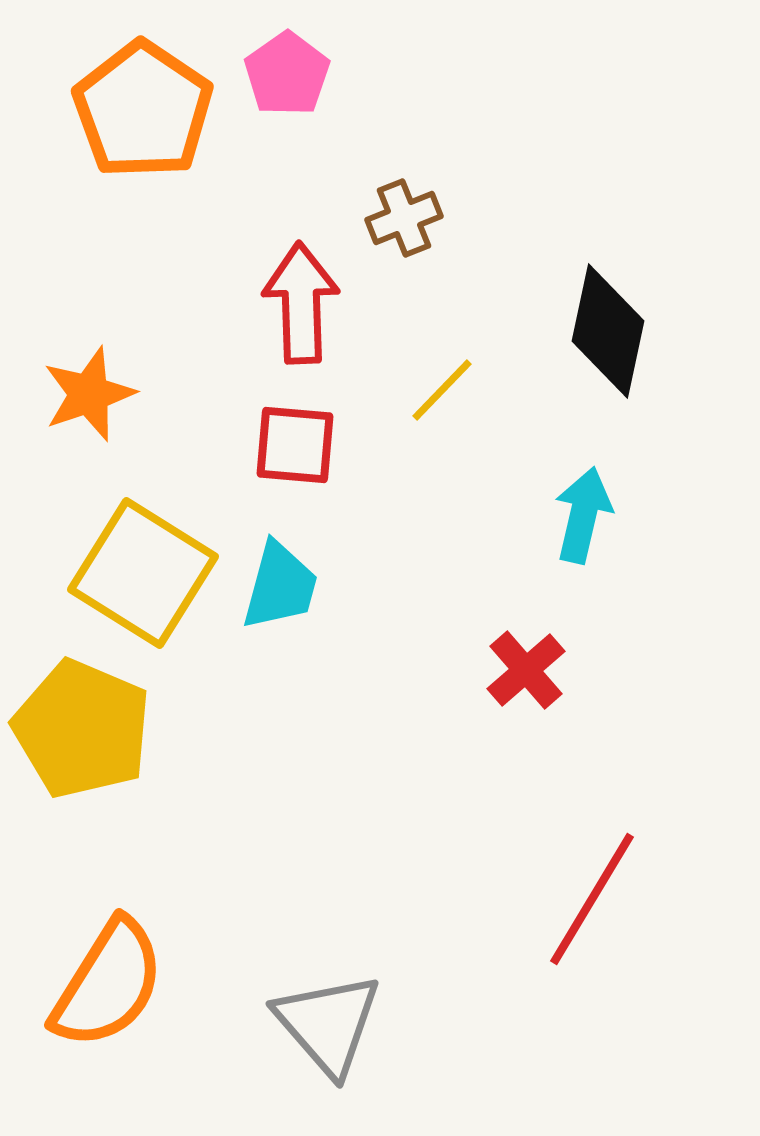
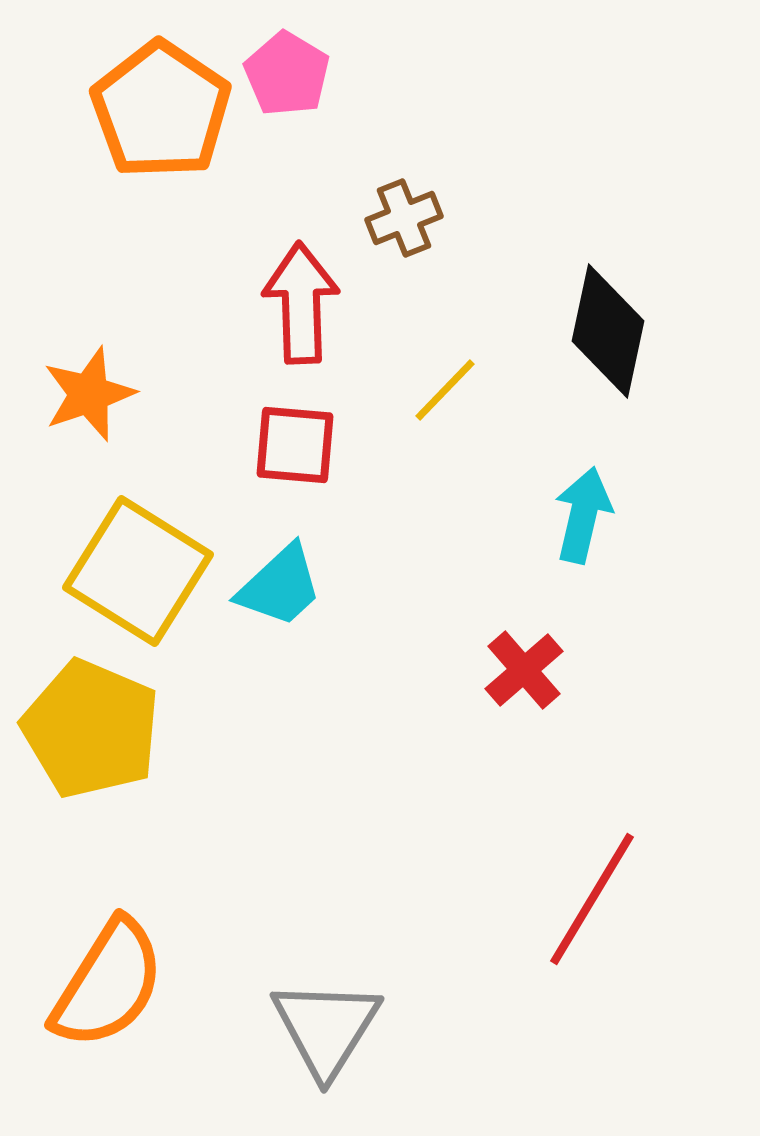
pink pentagon: rotated 6 degrees counterclockwise
orange pentagon: moved 18 px right
yellow line: moved 3 px right
yellow square: moved 5 px left, 2 px up
cyan trapezoid: rotated 32 degrees clockwise
red cross: moved 2 px left
yellow pentagon: moved 9 px right
gray triangle: moved 2 px left, 4 px down; rotated 13 degrees clockwise
